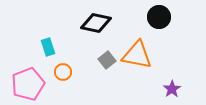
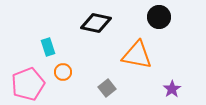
gray square: moved 28 px down
